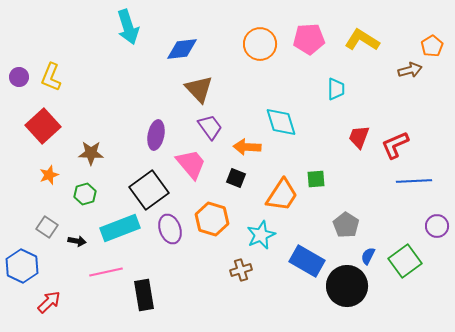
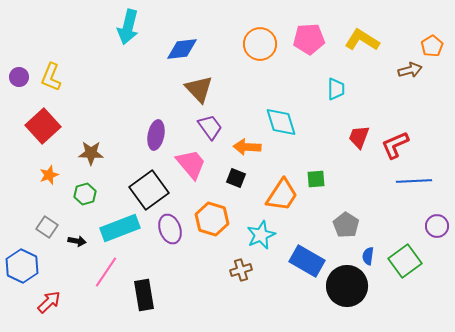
cyan arrow at (128, 27): rotated 32 degrees clockwise
blue semicircle at (368, 256): rotated 18 degrees counterclockwise
pink line at (106, 272): rotated 44 degrees counterclockwise
